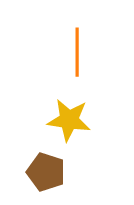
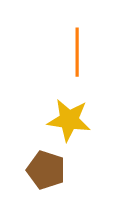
brown pentagon: moved 2 px up
